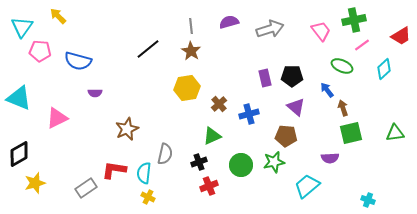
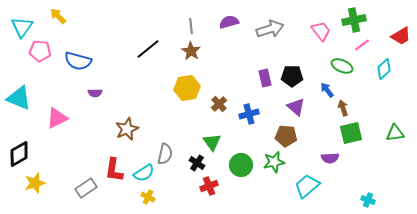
green triangle at (212, 136): moved 6 px down; rotated 42 degrees counterclockwise
black cross at (199, 162): moved 2 px left, 1 px down; rotated 35 degrees counterclockwise
red L-shape at (114, 170): rotated 90 degrees counterclockwise
cyan semicircle at (144, 173): rotated 130 degrees counterclockwise
